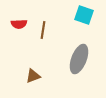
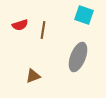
red semicircle: moved 1 px right, 1 px down; rotated 14 degrees counterclockwise
gray ellipse: moved 1 px left, 2 px up
